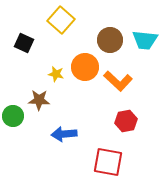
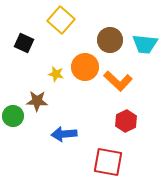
cyan trapezoid: moved 4 px down
brown star: moved 2 px left, 1 px down
red hexagon: rotated 15 degrees counterclockwise
